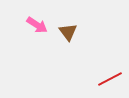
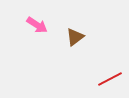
brown triangle: moved 7 px right, 5 px down; rotated 30 degrees clockwise
